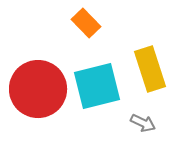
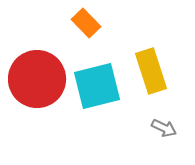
yellow rectangle: moved 1 px right, 2 px down
red circle: moved 1 px left, 10 px up
gray arrow: moved 21 px right, 5 px down
